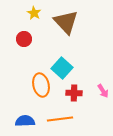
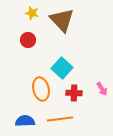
yellow star: moved 2 px left; rotated 16 degrees counterclockwise
brown triangle: moved 4 px left, 2 px up
red circle: moved 4 px right, 1 px down
orange ellipse: moved 4 px down
pink arrow: moved 1 px left, 2 px up
